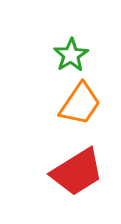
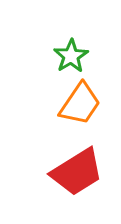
green star: moved 1 px down
